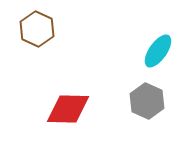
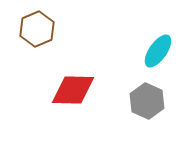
brown hexagon: rotated 12 degrees clockwise
red diamond: moved 5 px right, 19 px up
